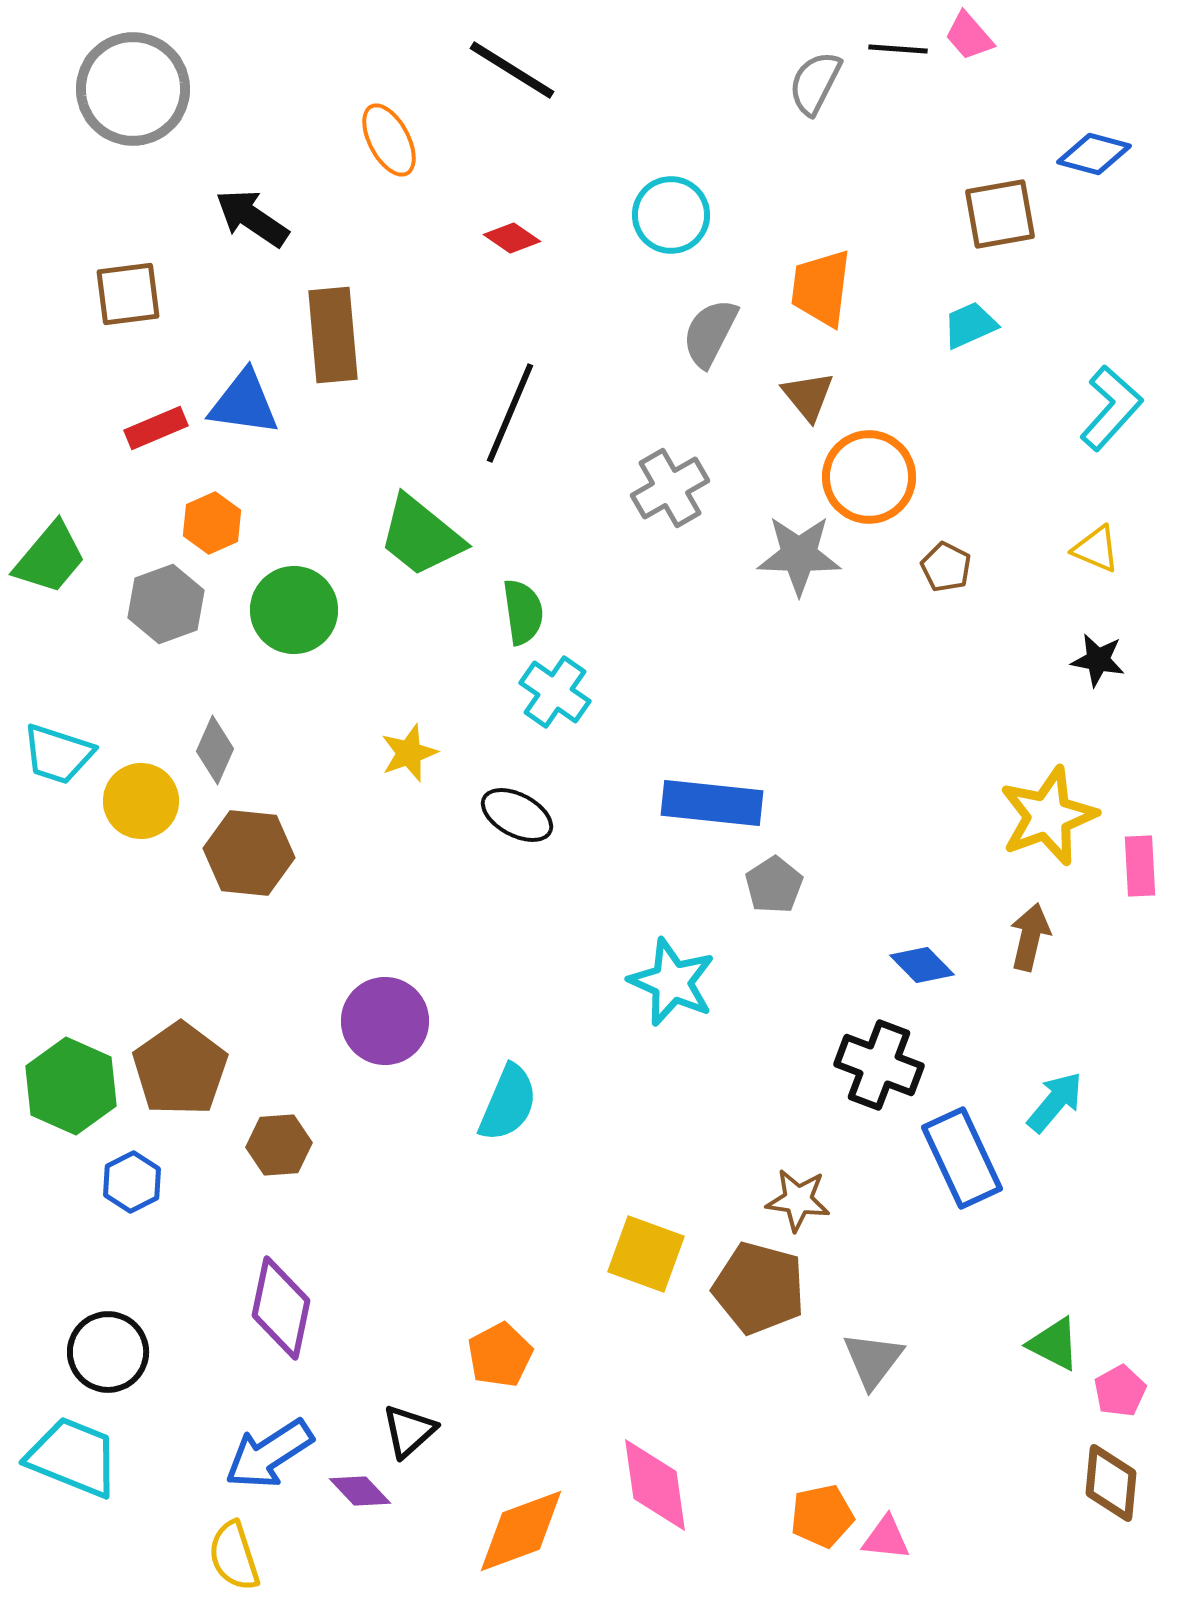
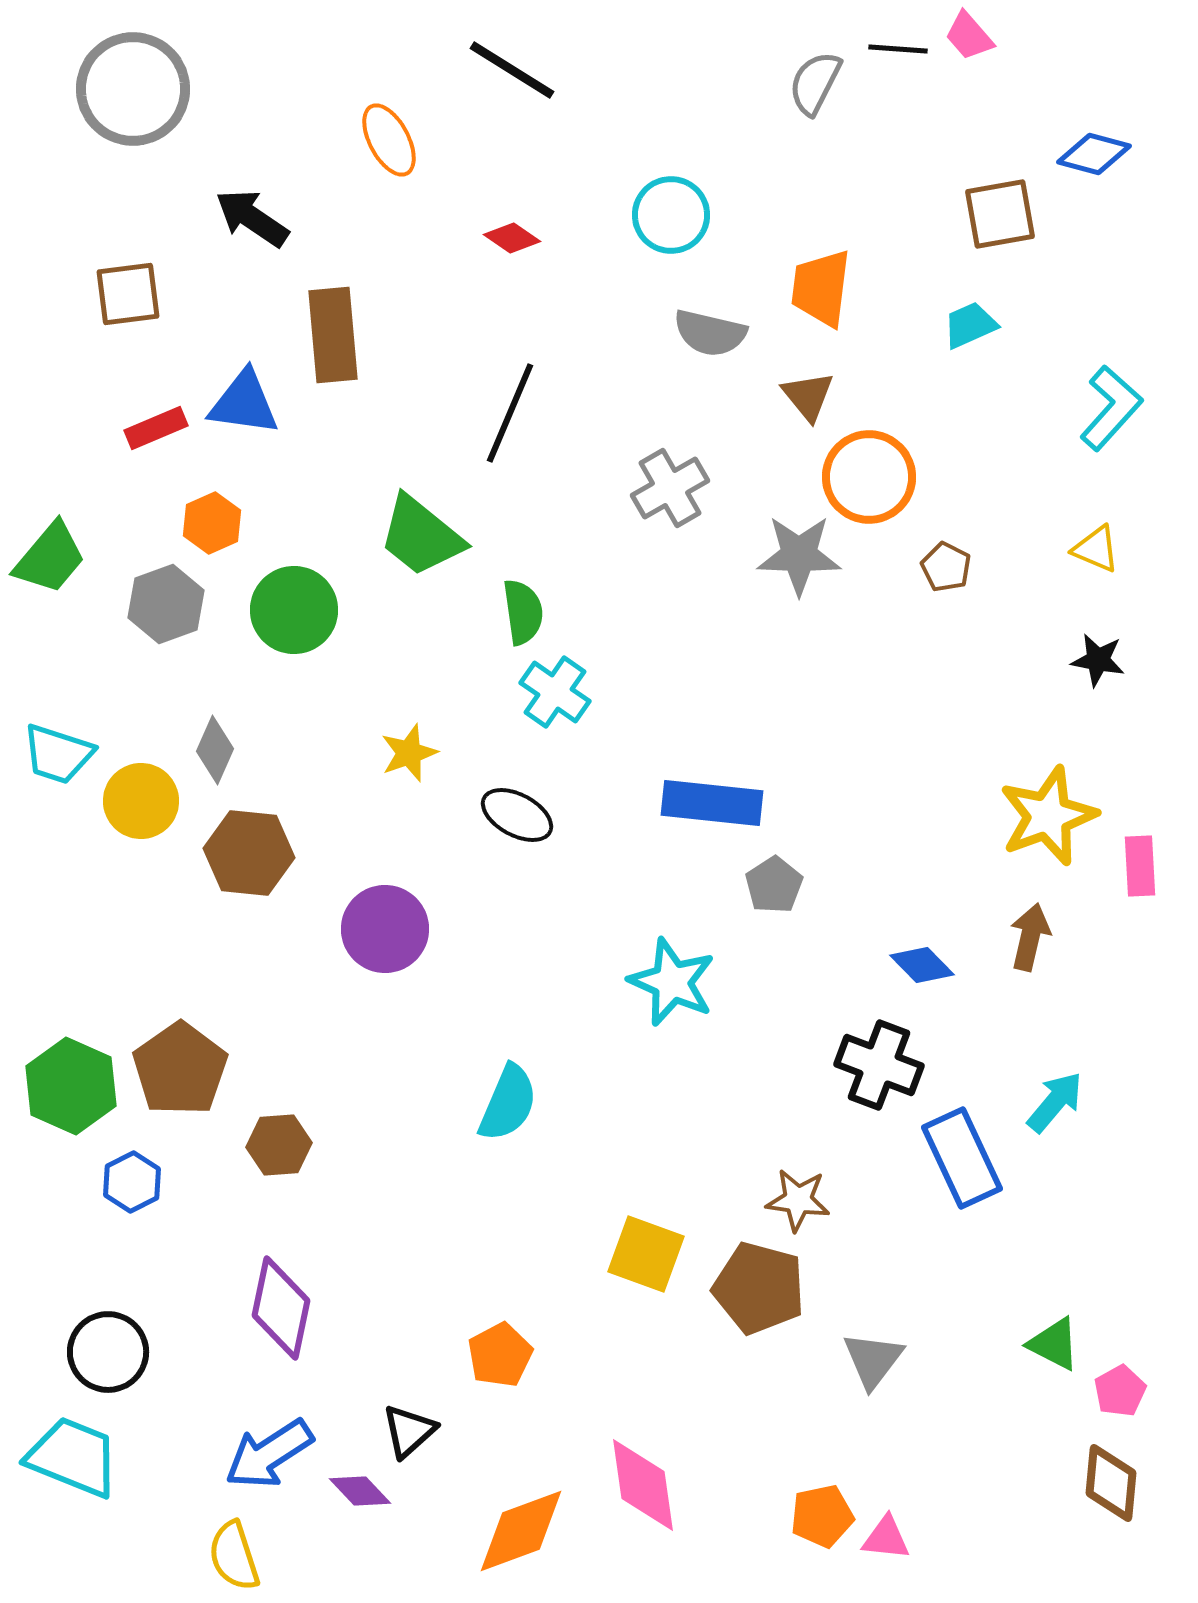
gray semicircle at (710, 333): rotated 104 degrees counterclockwise
purple circle at (385, 1021): moved 92 px up
pink diamond at (655, 1485): moved 12 px left
